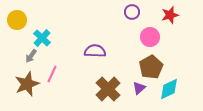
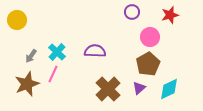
cyan cross: moved 15 px right, 14 px down
brown pentagon: moved 3 px left, 3 px up
pink line: moved 1 px right
